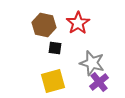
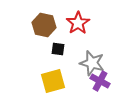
black square: moved 3 px right, 1 px down
purple cross: moved 1 px right, 1 px up; rotated 24 degrees counterclockwise
